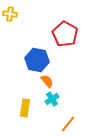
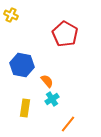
yellow cross: moved 1 px right, 1 px down; rotated 16 degrees clockwise
blue hexagon: moved 15 px left, 5 px down
